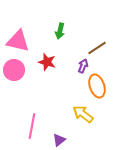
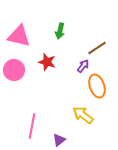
pink triangle: moved 1 px right, 5 px up
purple arrow: rotated 16 degrees clockwise
yellow arrow: moved 1 px down
